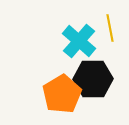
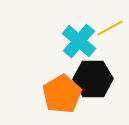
yellow line: rotated 72 degrees clockwise
